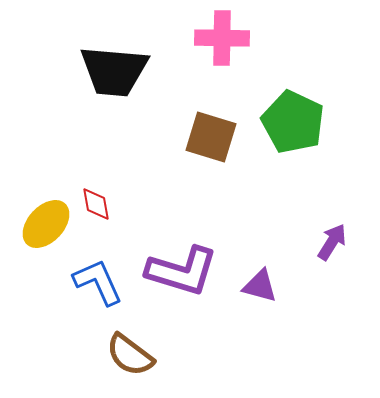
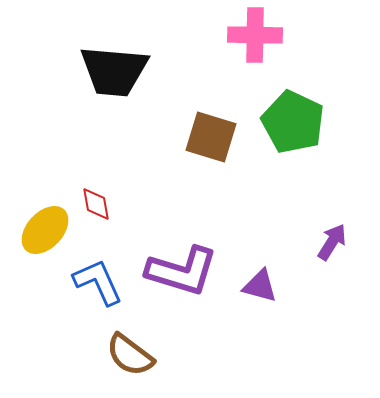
pink cross: moved 33 px right, 3 px up
yellow ellipse: moved 1 px left, 6 px down
